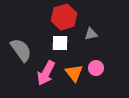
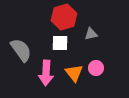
pink arrow: rotated 25 degrees counterclockwise
